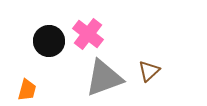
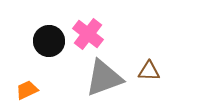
brown triangle: rotated 45 degrees clockwise
orange trapezoid: rotated 130 degrees counterclockwise
